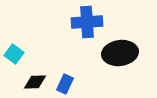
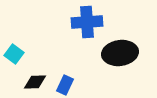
blue rectangle: moved 1 px down
